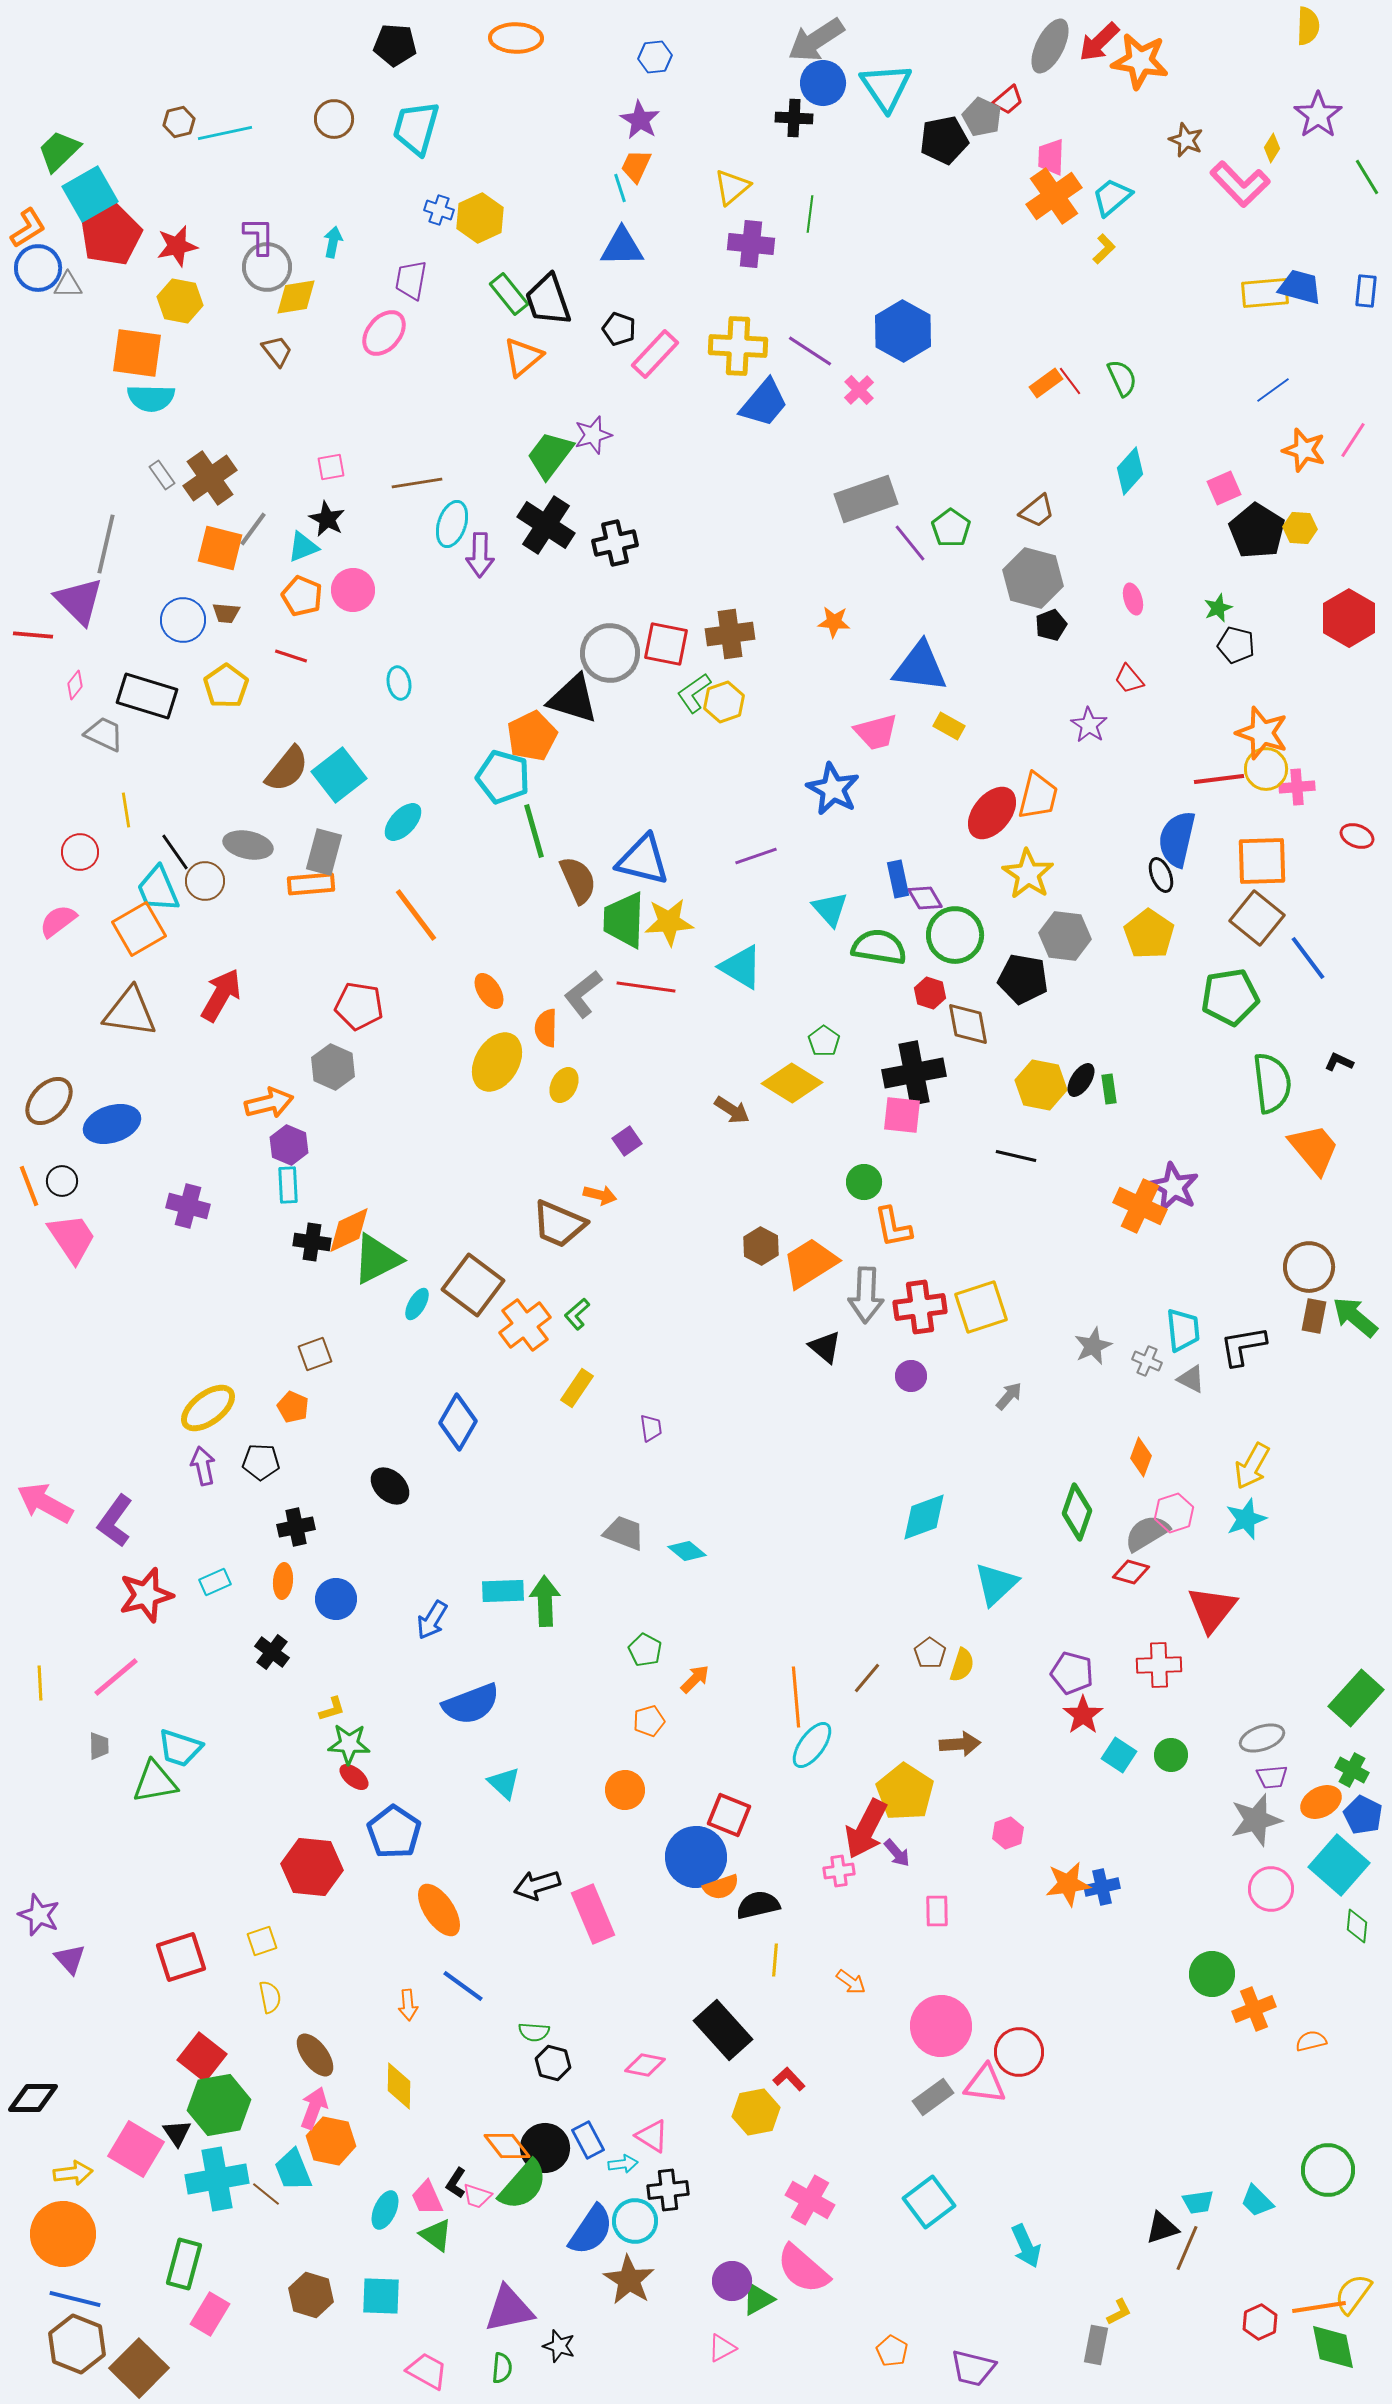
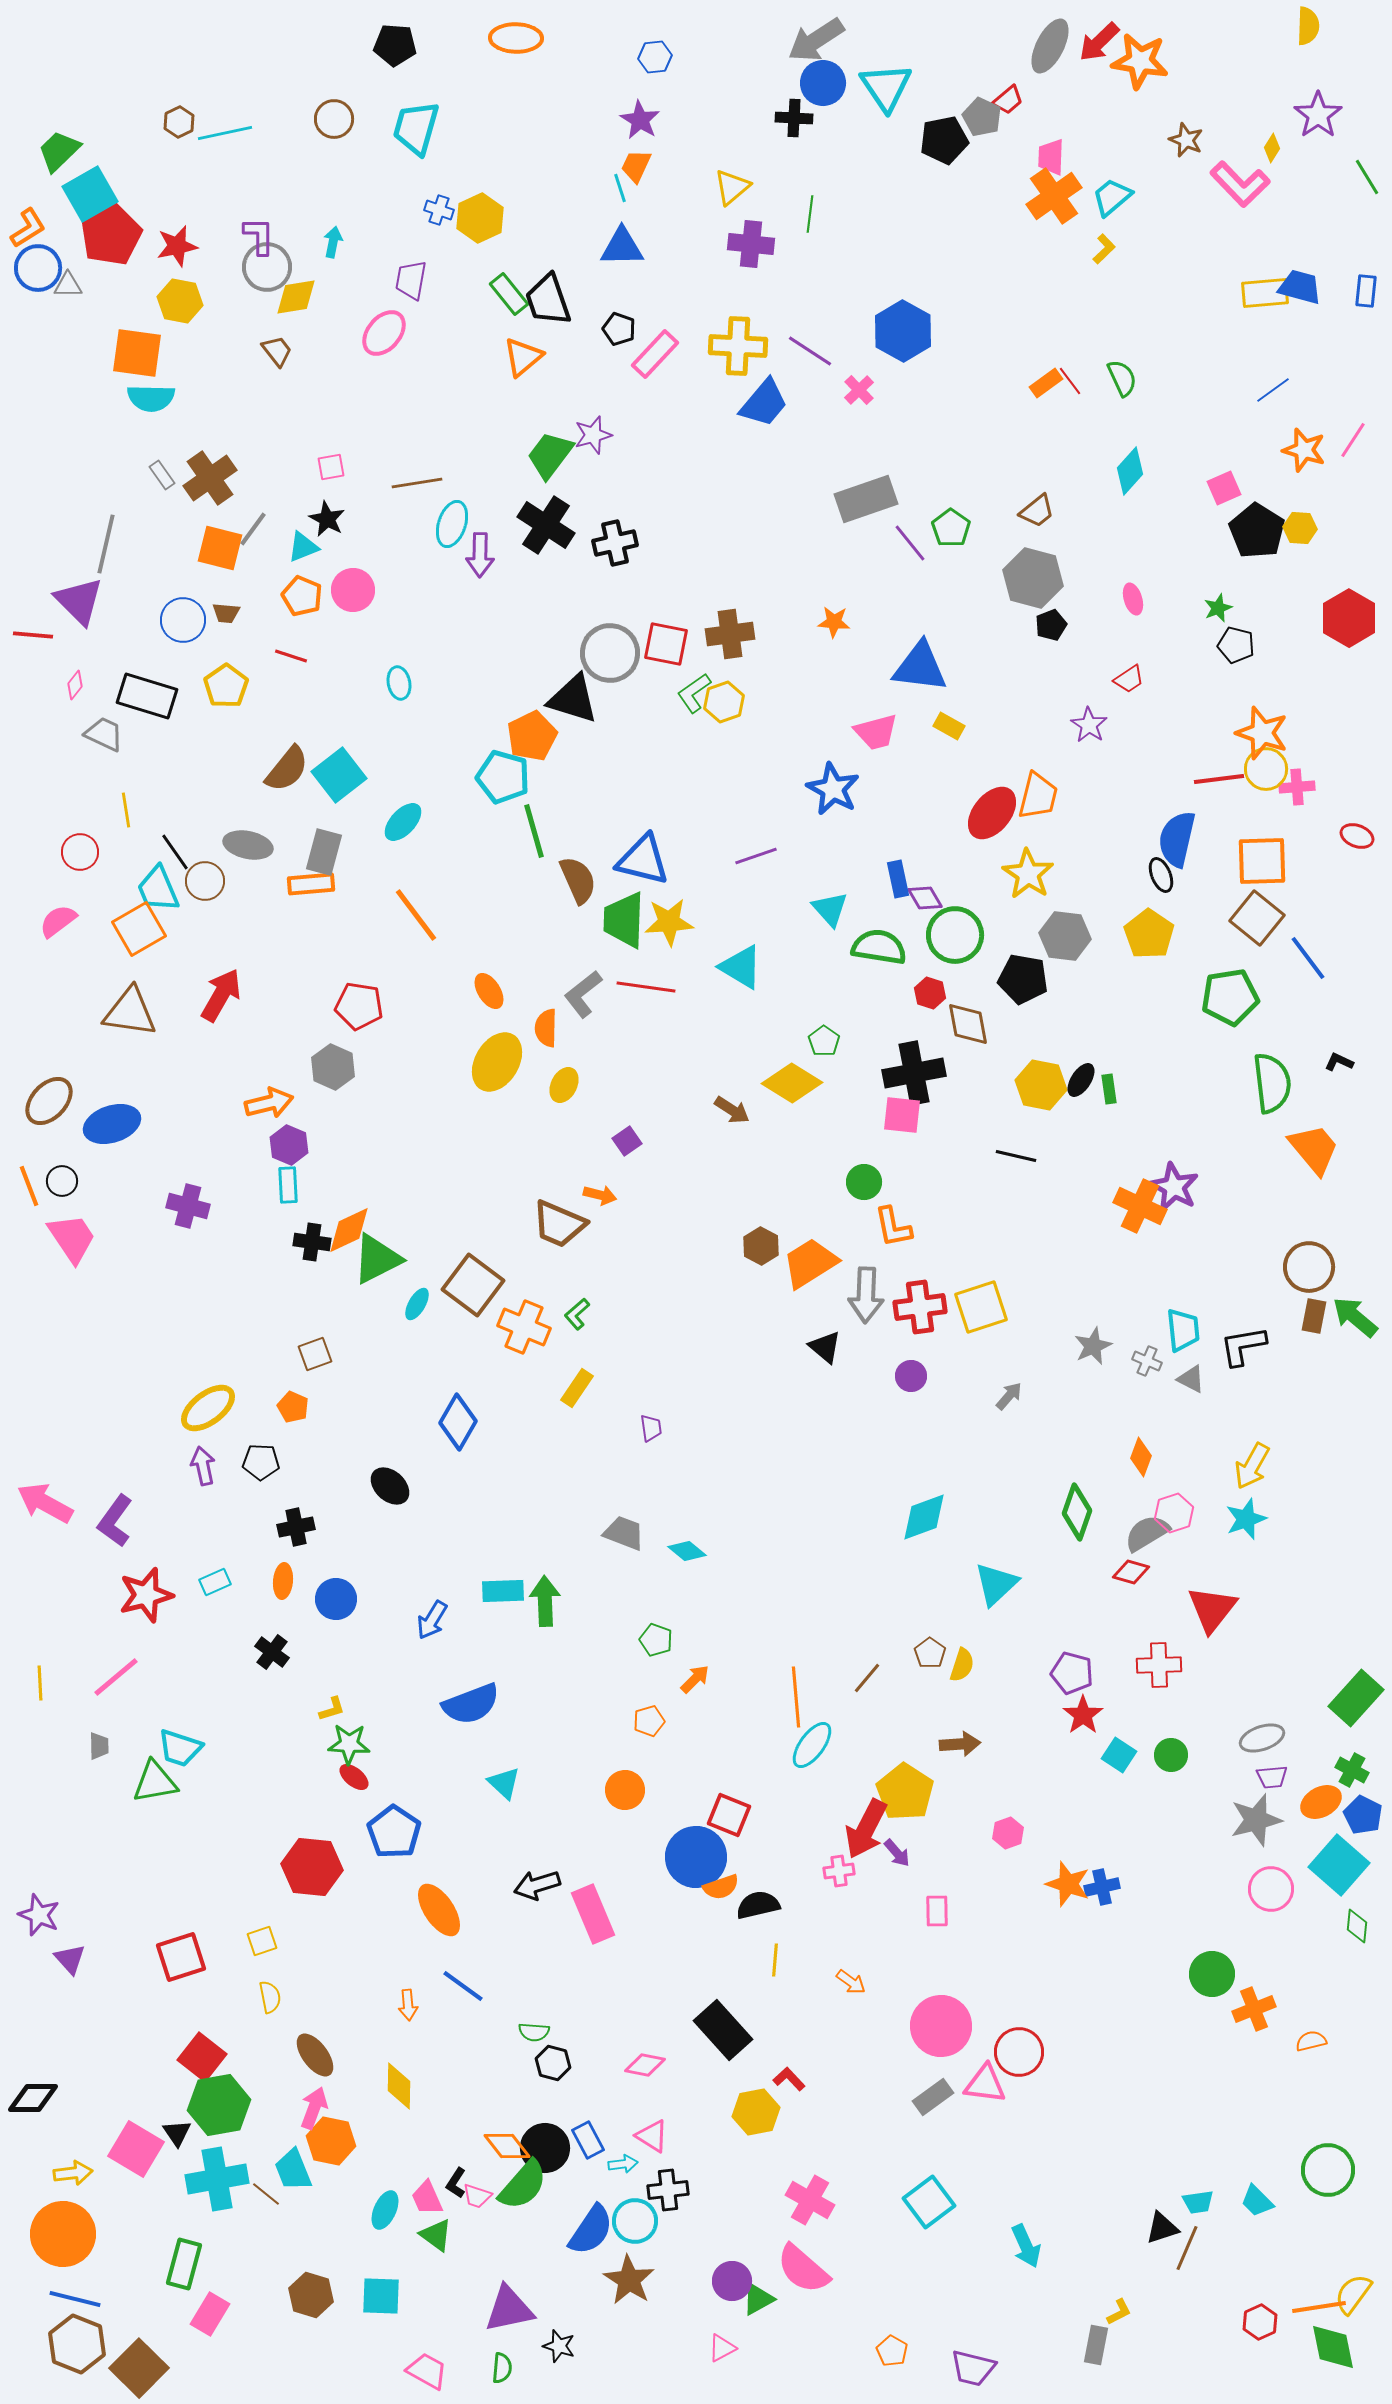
brown hexagon at (179, 122): rotated 12 degrees counterclockwise
red trapezoid at (1129, 679): rotated 84 degrees counterclockwise
orange cross at (525, 1325): moved 1 px left, 2 px down; rotated 30 degrees counterclockwise
green pentagon at (645, 1650): moved 11 px right, 10 px up; rotated 8 degrees counterclockwise
orange star at (1068, 1884): rotated 27 degrees clockwise
